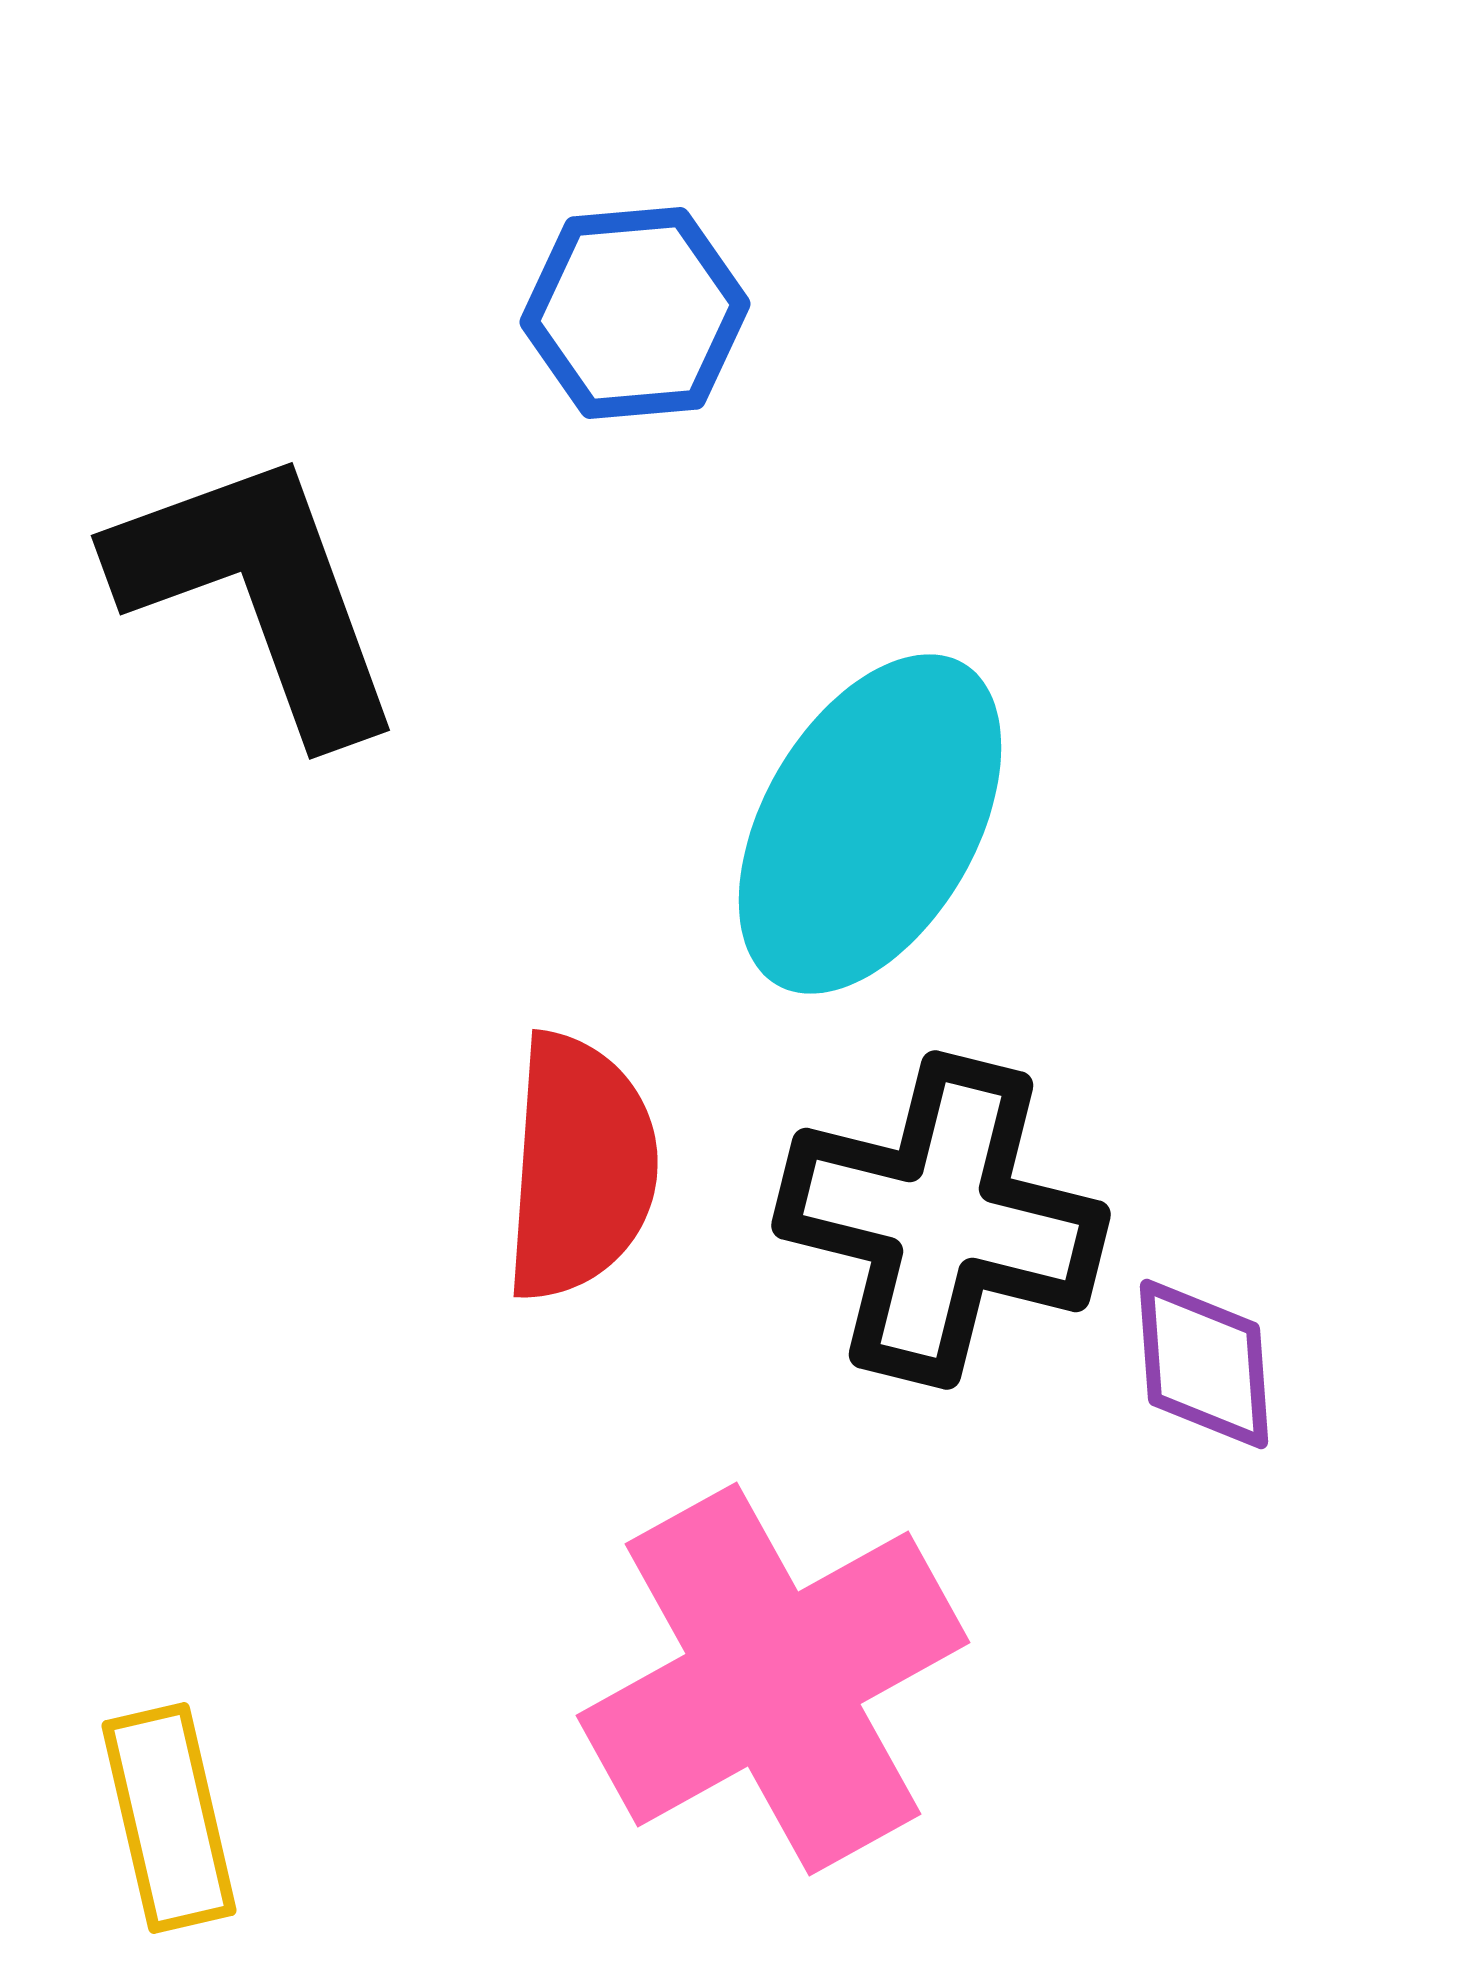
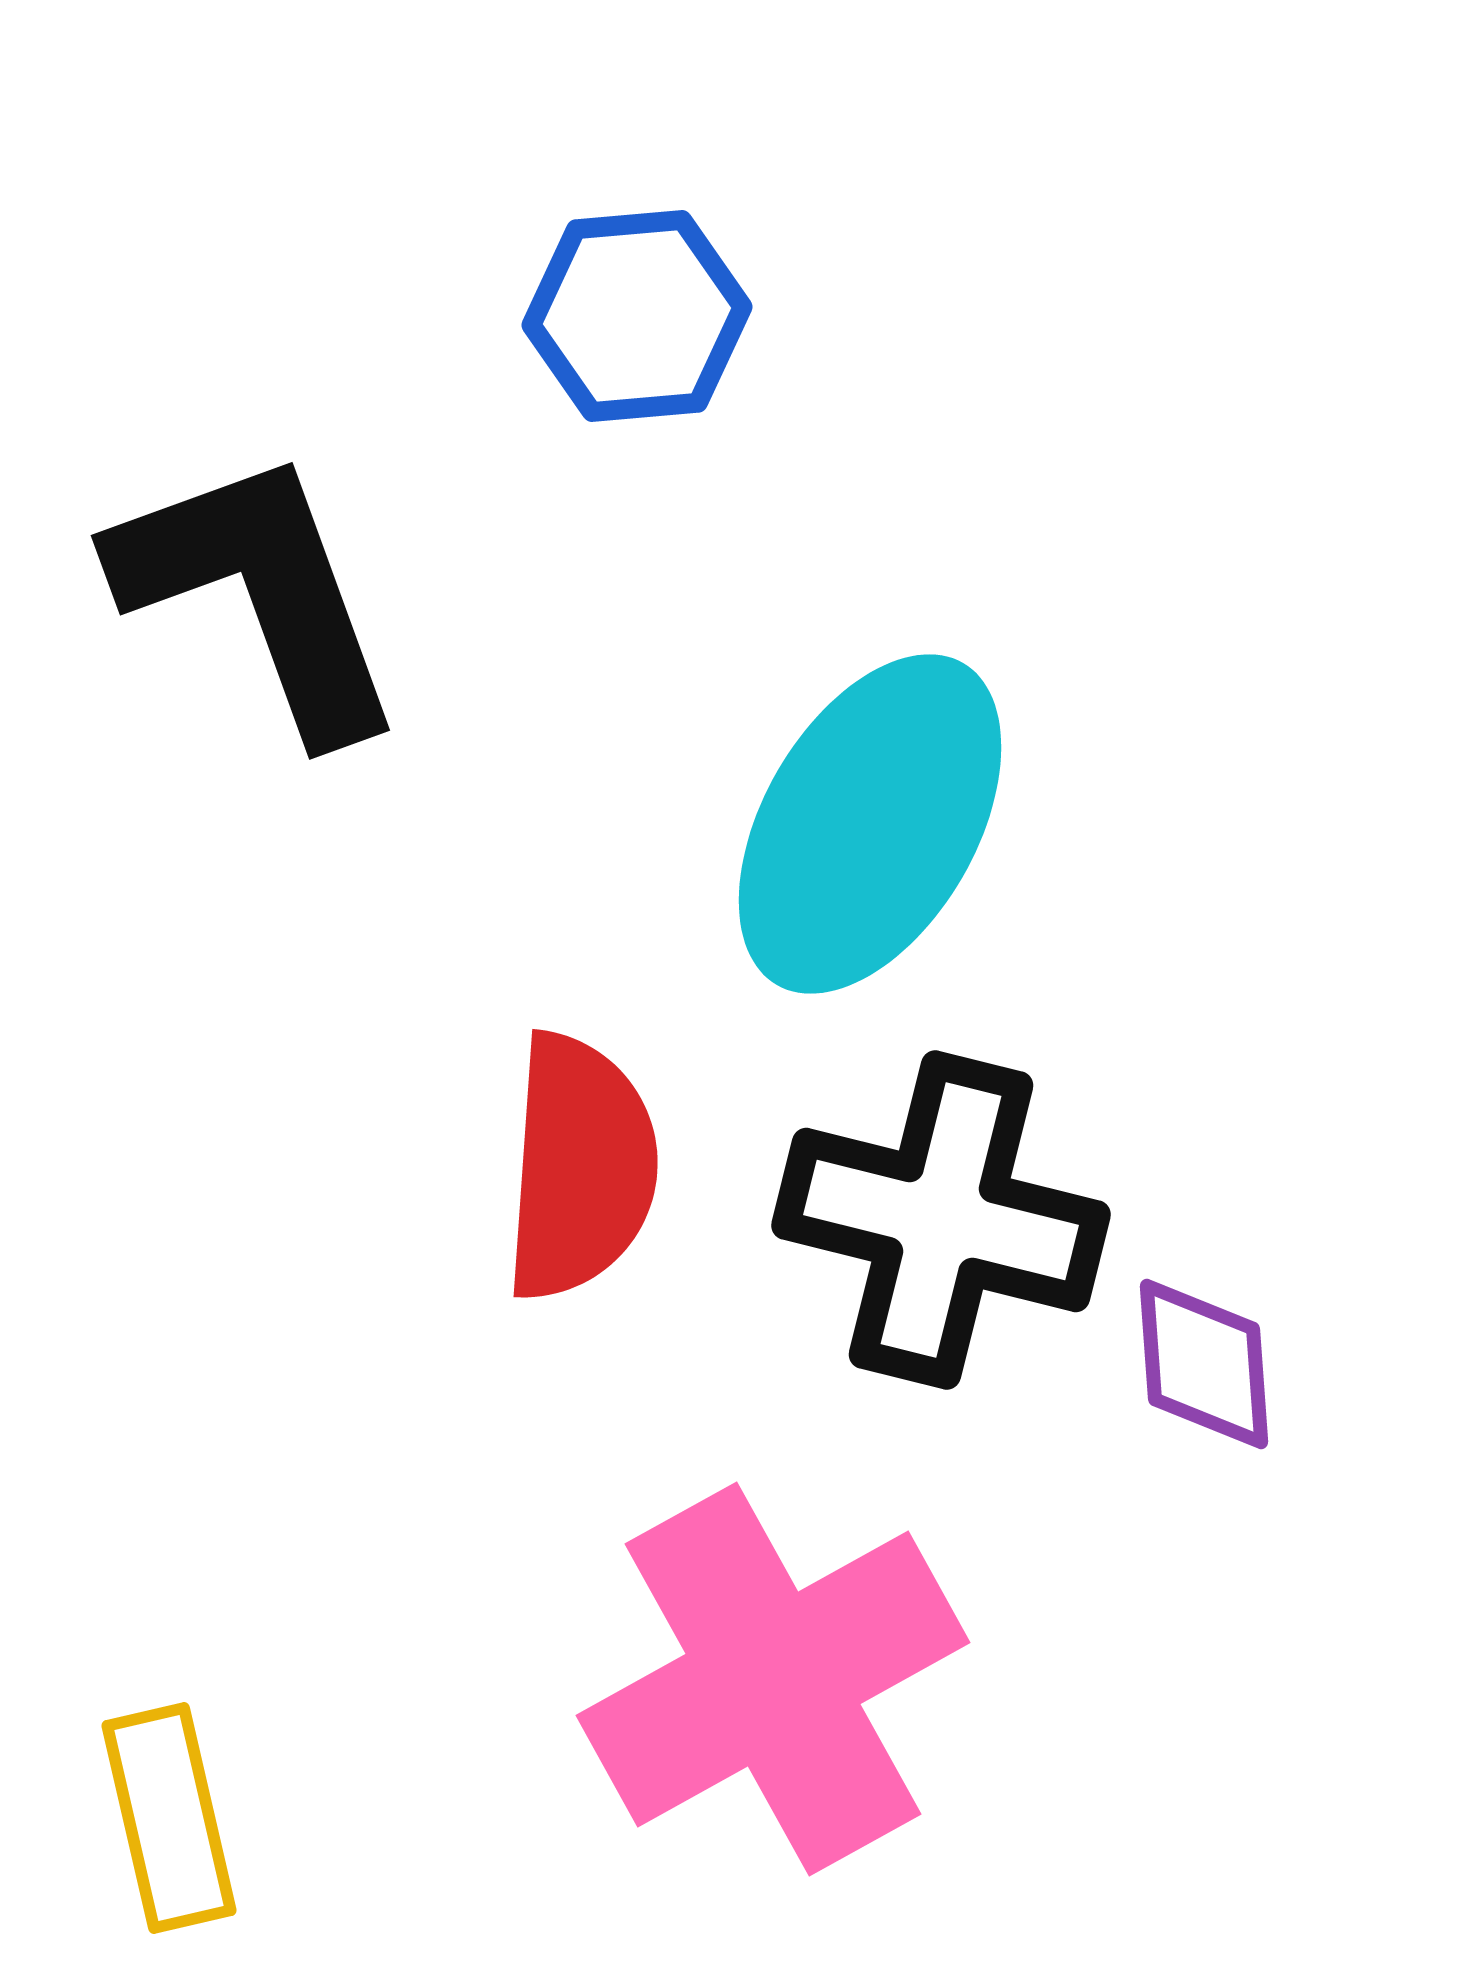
blue hexagon: moved 2 px right, 3 px down
